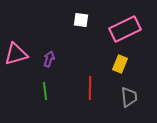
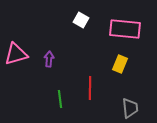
white square: rotated 21 degrees clockwise
pink rectangle: rotated 32 degrees clockwise
purple arrow: rotated 14 degrees counterclockwise
green line: moved 15 px right, 8 px down
gray trapezoid: moved 1 px right, 11 px down
